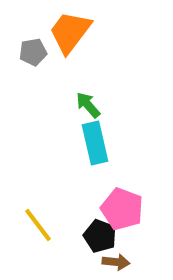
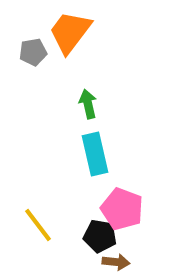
green arrow: moved 1 px up; rotated 28 degrees clockwise
cyan rectangle: moved 11 px down
black pentagon: rotated 12 degrees counterclockwise
